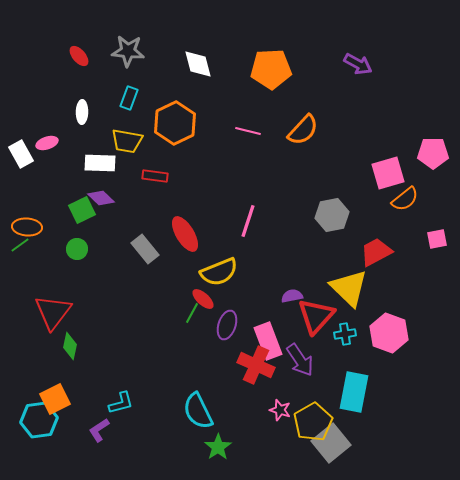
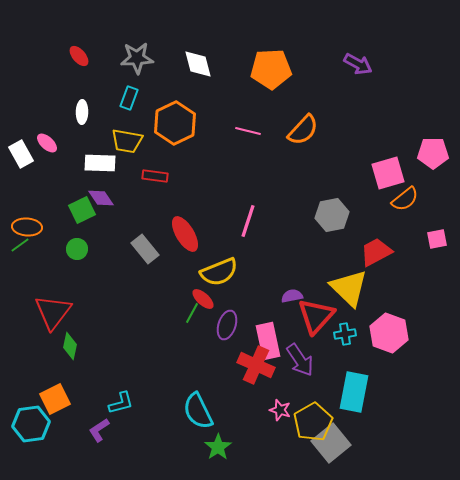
gray star at (128, 51): moved 9 px right, 7 px down; rotated 8 degrees counterclockwise
pink ellipse at (47, 143): rotated 60 degrees clockwise
purple diamond at (101, 198): rotated 12 degrees clockwise
pink rectangle at (268, 341): rotated 9 degrees clockwise
cyan hexagon at (39, 420): moved 8 px left, 4 px down
